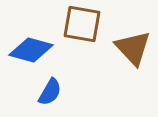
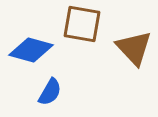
brown triangle: moved 1 px right
